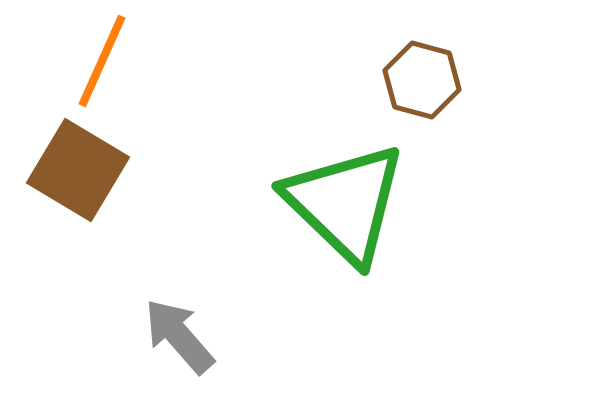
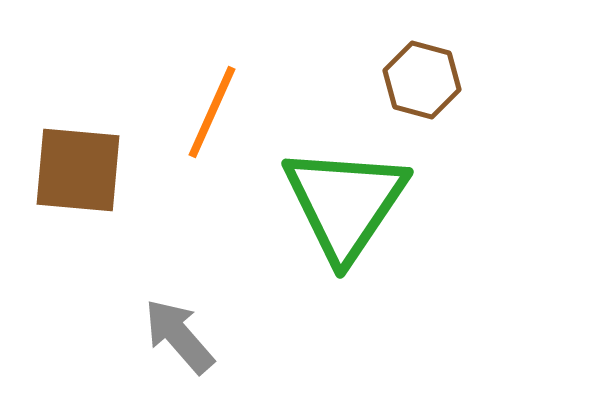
orange line: moved 110 px right, 51 px down
brown square: rotated 26 degrees counterclockwise
green triangle: rotated 20 degrees clockwise
